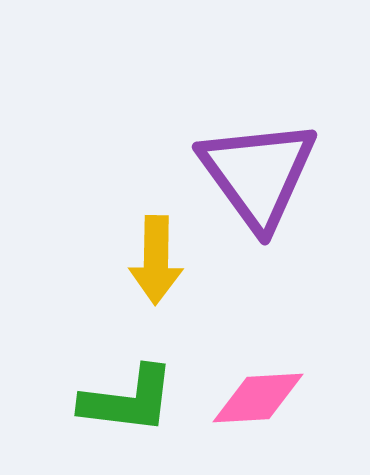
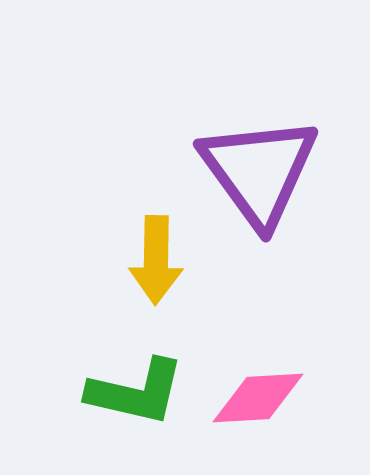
purple triangle: moved 1 px right, 3 px up
green L-shape: moved 8 px right, 8 px up; rotated 6 degrees clockwise
